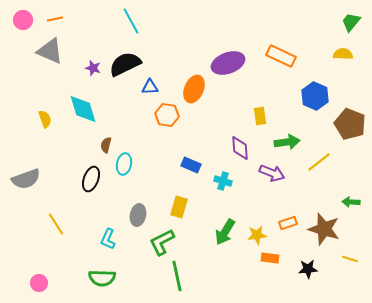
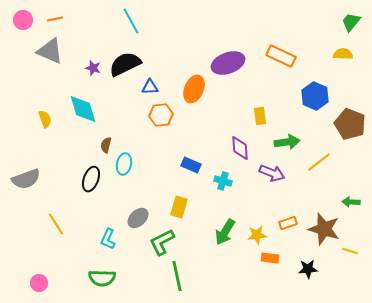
orange hexagon at (167, 115): moved 6 px left; rotated 15 degrees counterclockwise
gray ellipse at (138, 215): moved 3 px down; rotated 35 degrees clockwise
yellow line at (350, 259): moved 8 px up
